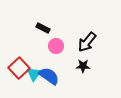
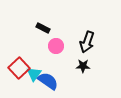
black arrow: rotated 20 degrees counterclockwise
blue semicircle: moved 1 px left, 5 px down
